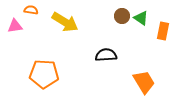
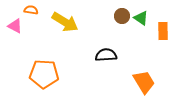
pink triangle: rotated 35 degrees clockwise
orange rectangle: rotated 12 degrees counterclockwise
